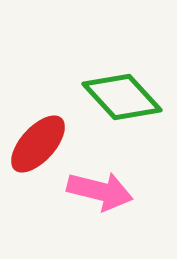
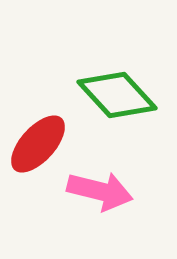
green diamond: moved 5 px left, 2 px up
